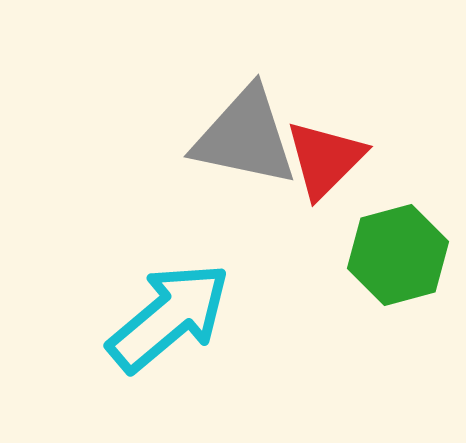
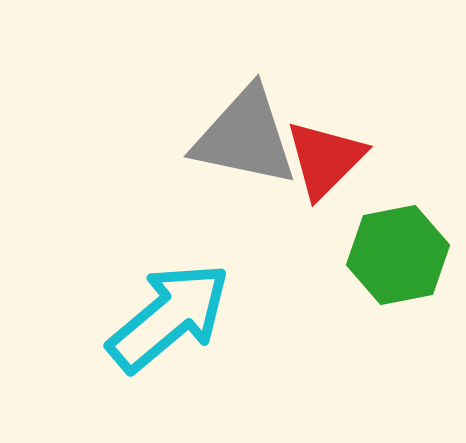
green hexagon: rotated 4 degrees clockwise
